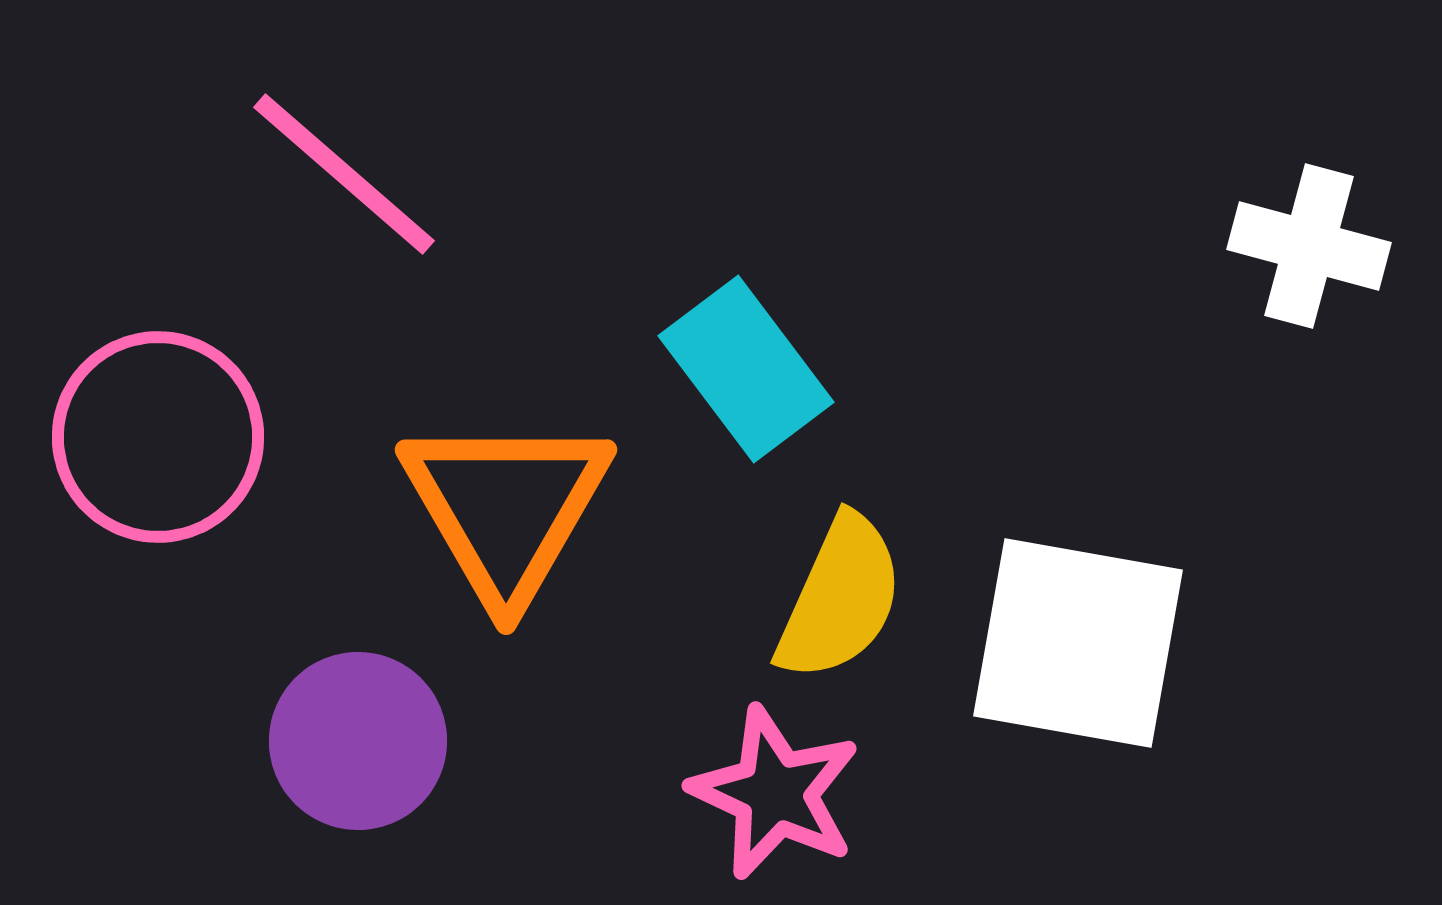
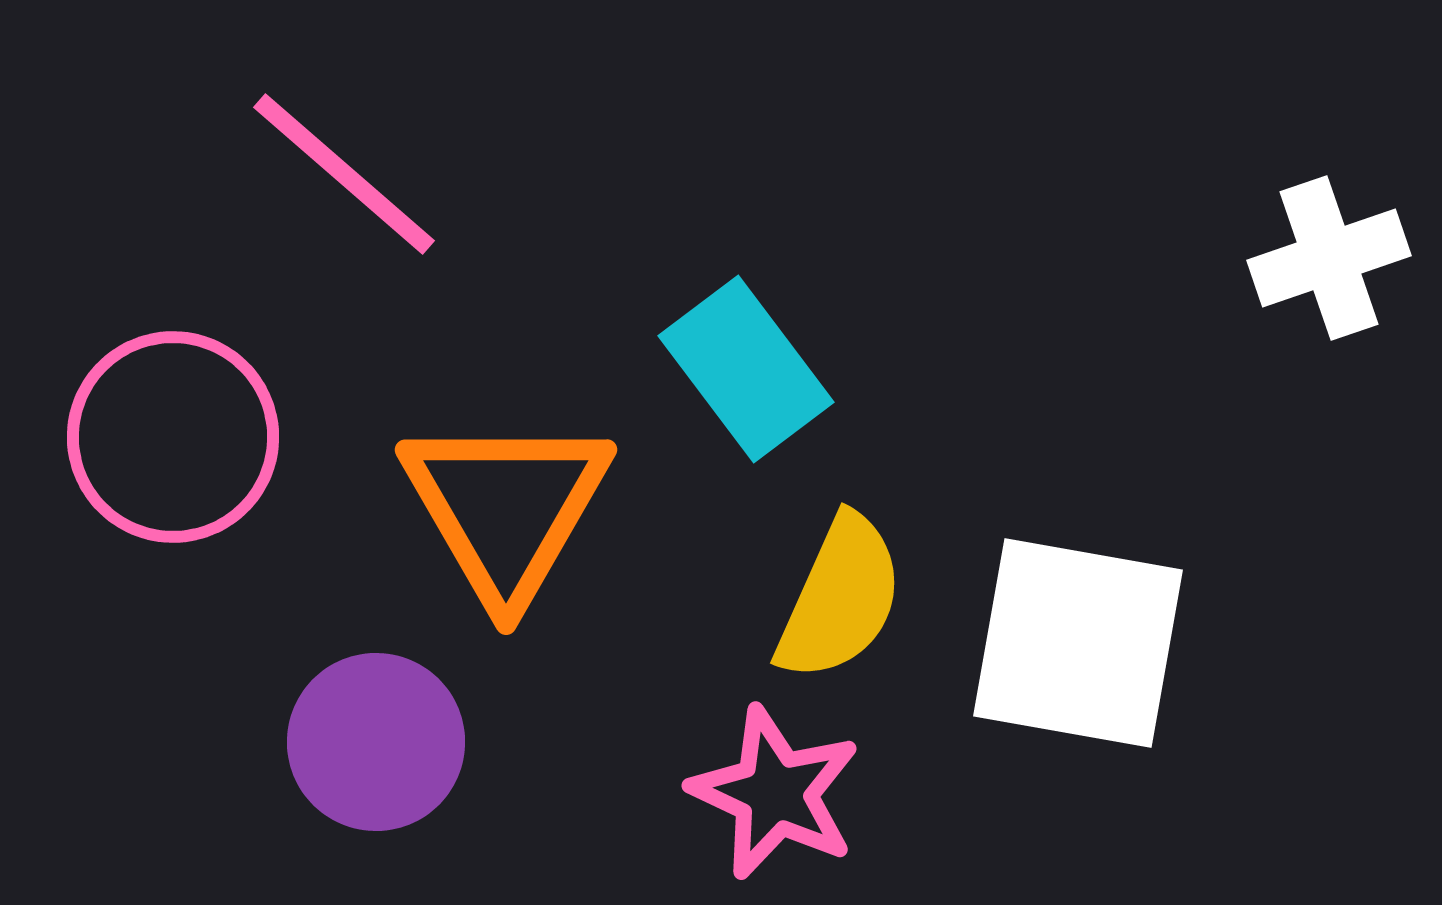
white cross: moved 20 px right, 12 px down; rotated 34 degrees counterclockwise
pink circle: moved 15 px right
purple circle: moved 18 px right, 1 px down
